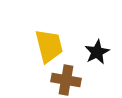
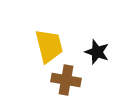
black star: rotated 25 degrees counterclockwise
